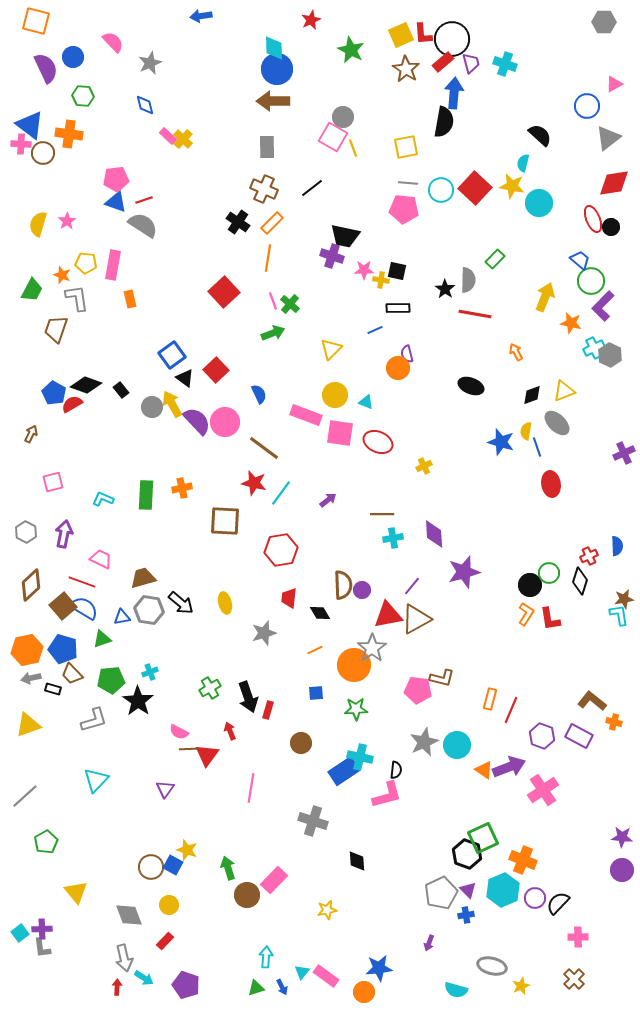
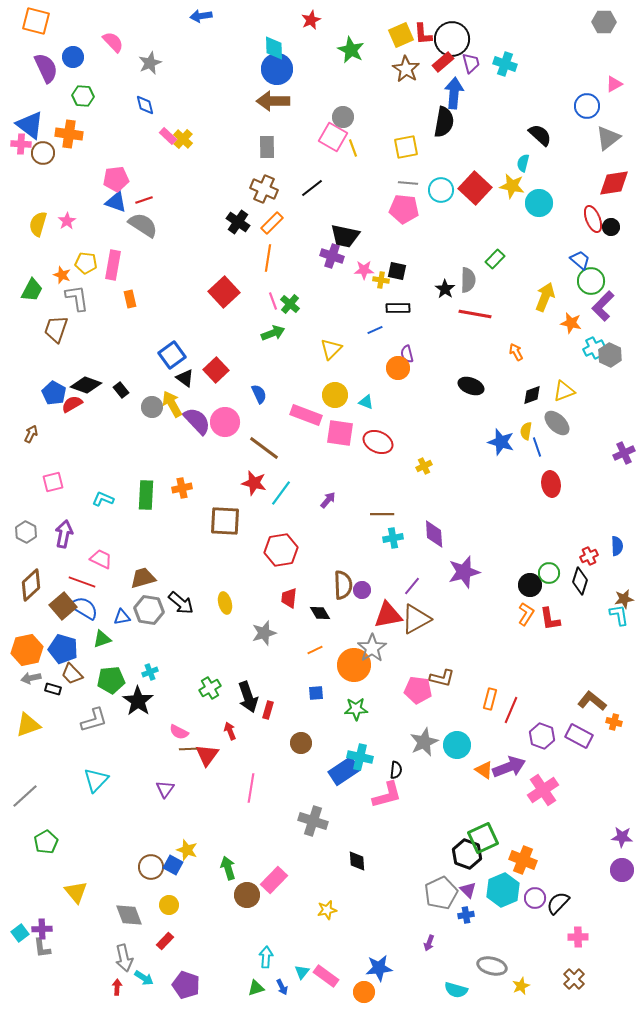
purple arrow at (328, 500): rotated 12 degrees counterclockwise
